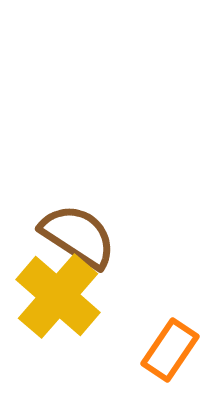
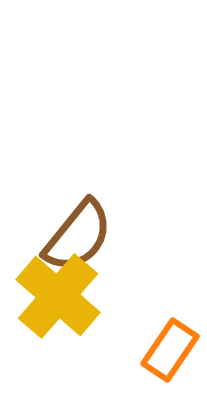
brown semicircle: rotated 96 degrees clockwise
